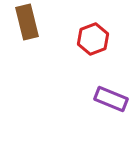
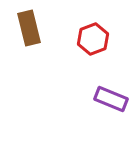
brown rectangle: moved 2 px right, 6 px down
